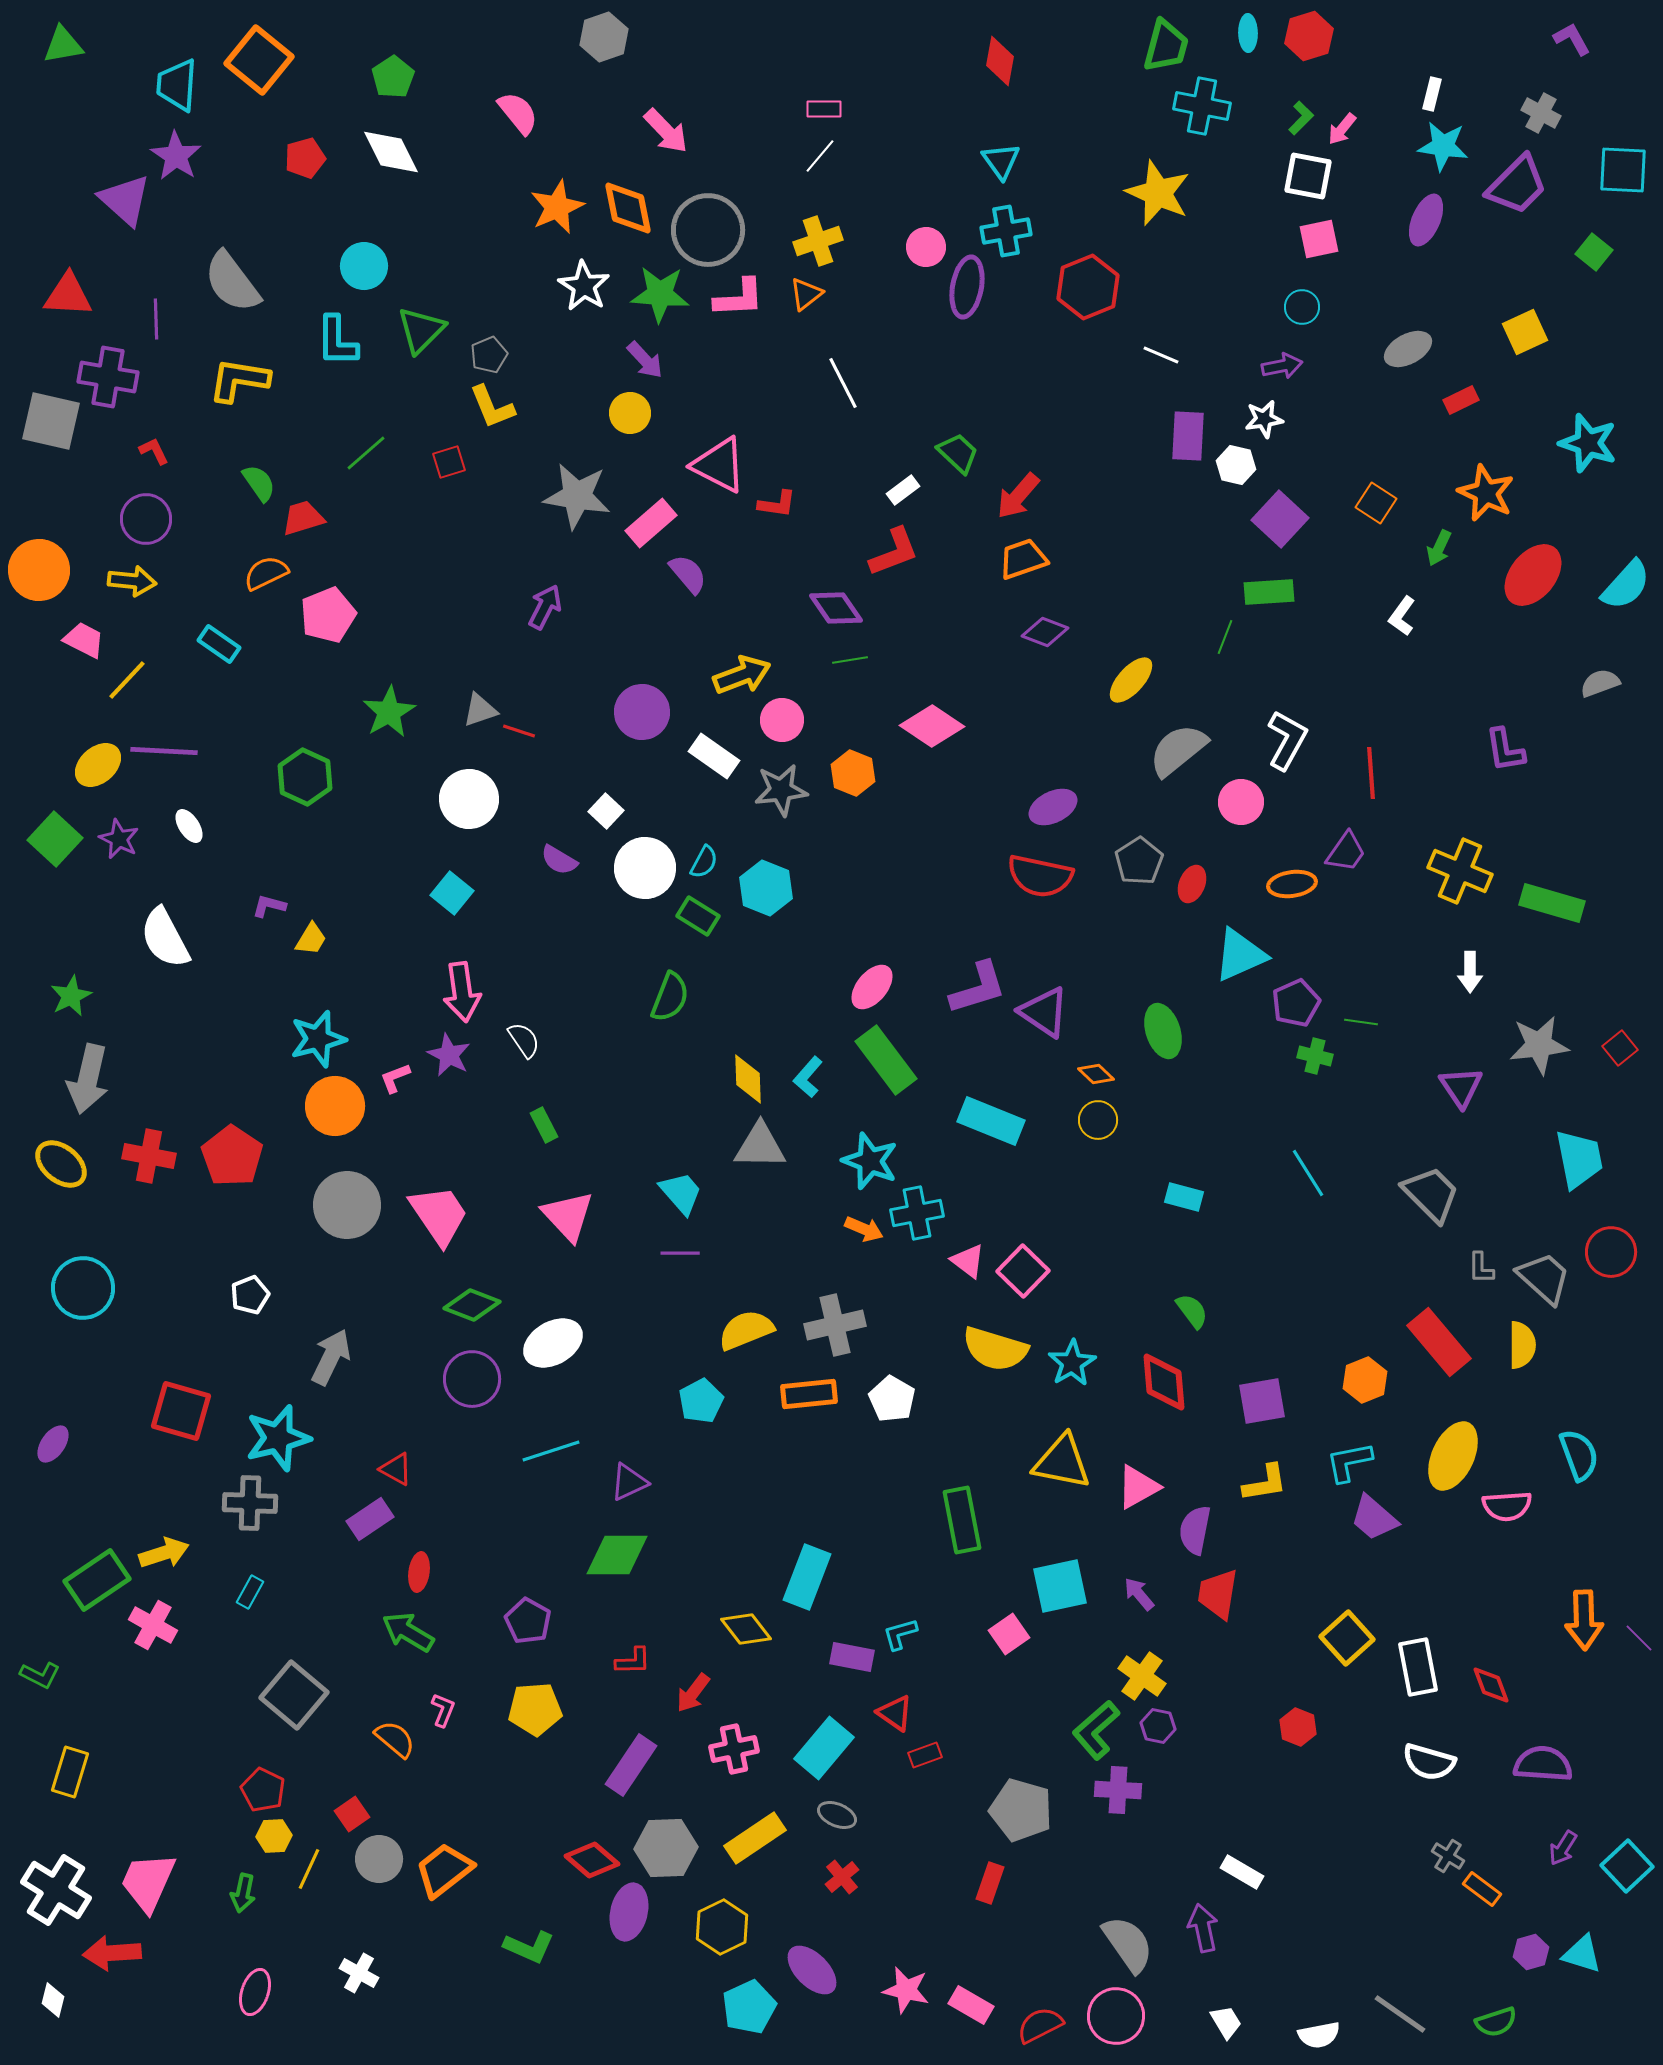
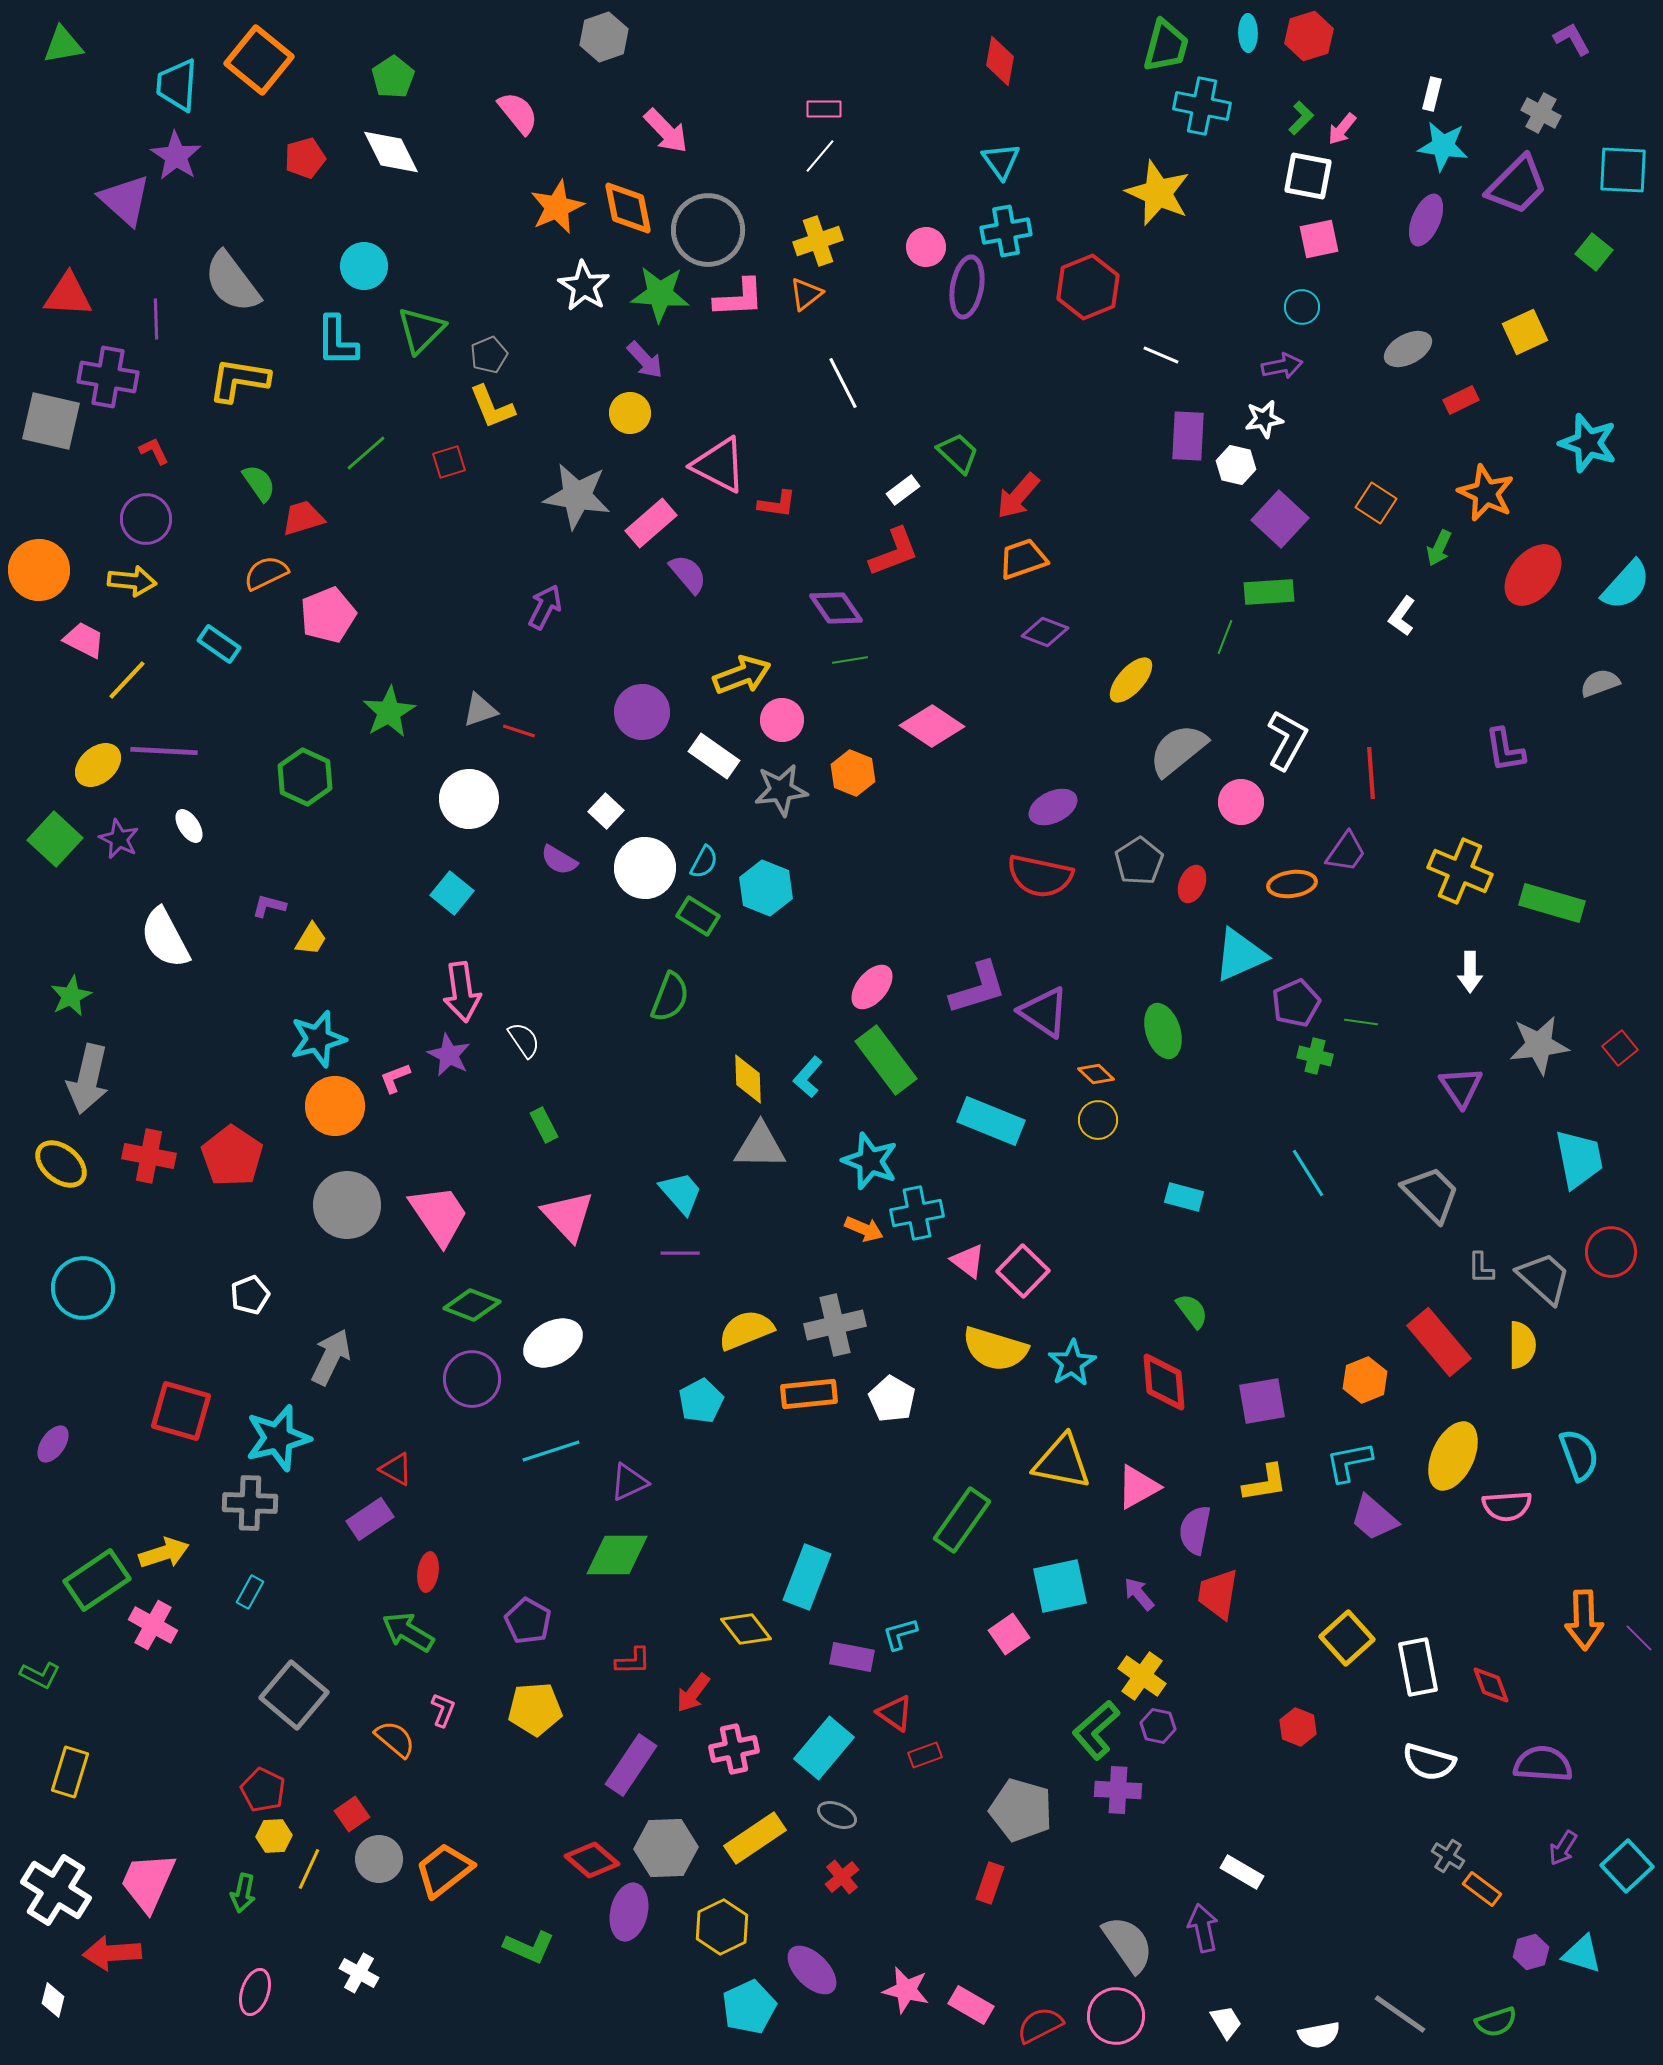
green rectangle at (962, 1520): rotated 46 degrees clockwise
red ellipse at (419, 1572): moved 9 px right
